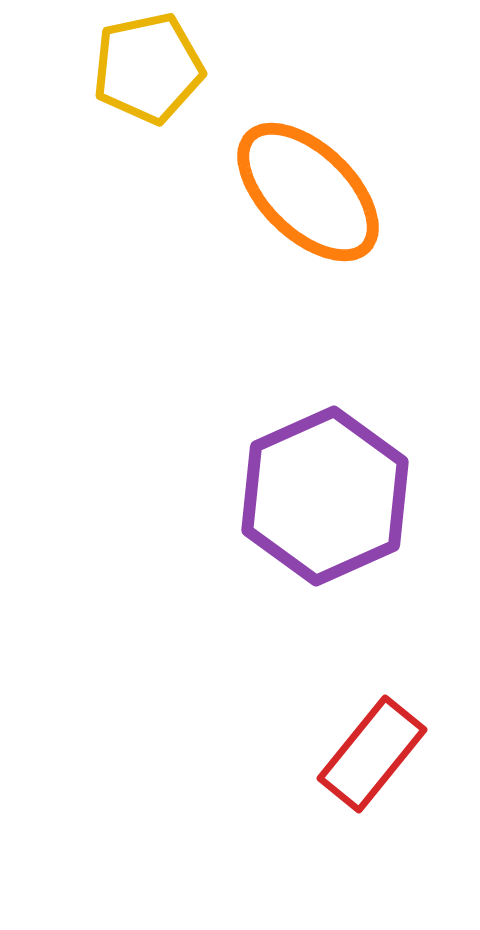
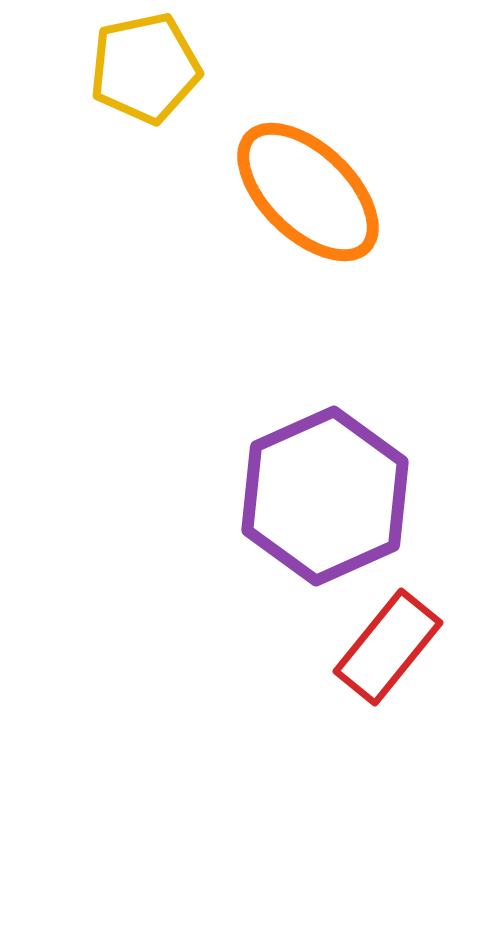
yellow pentagon: moved 3 px left
red rectangle: moved 16 px right, 107 px up
